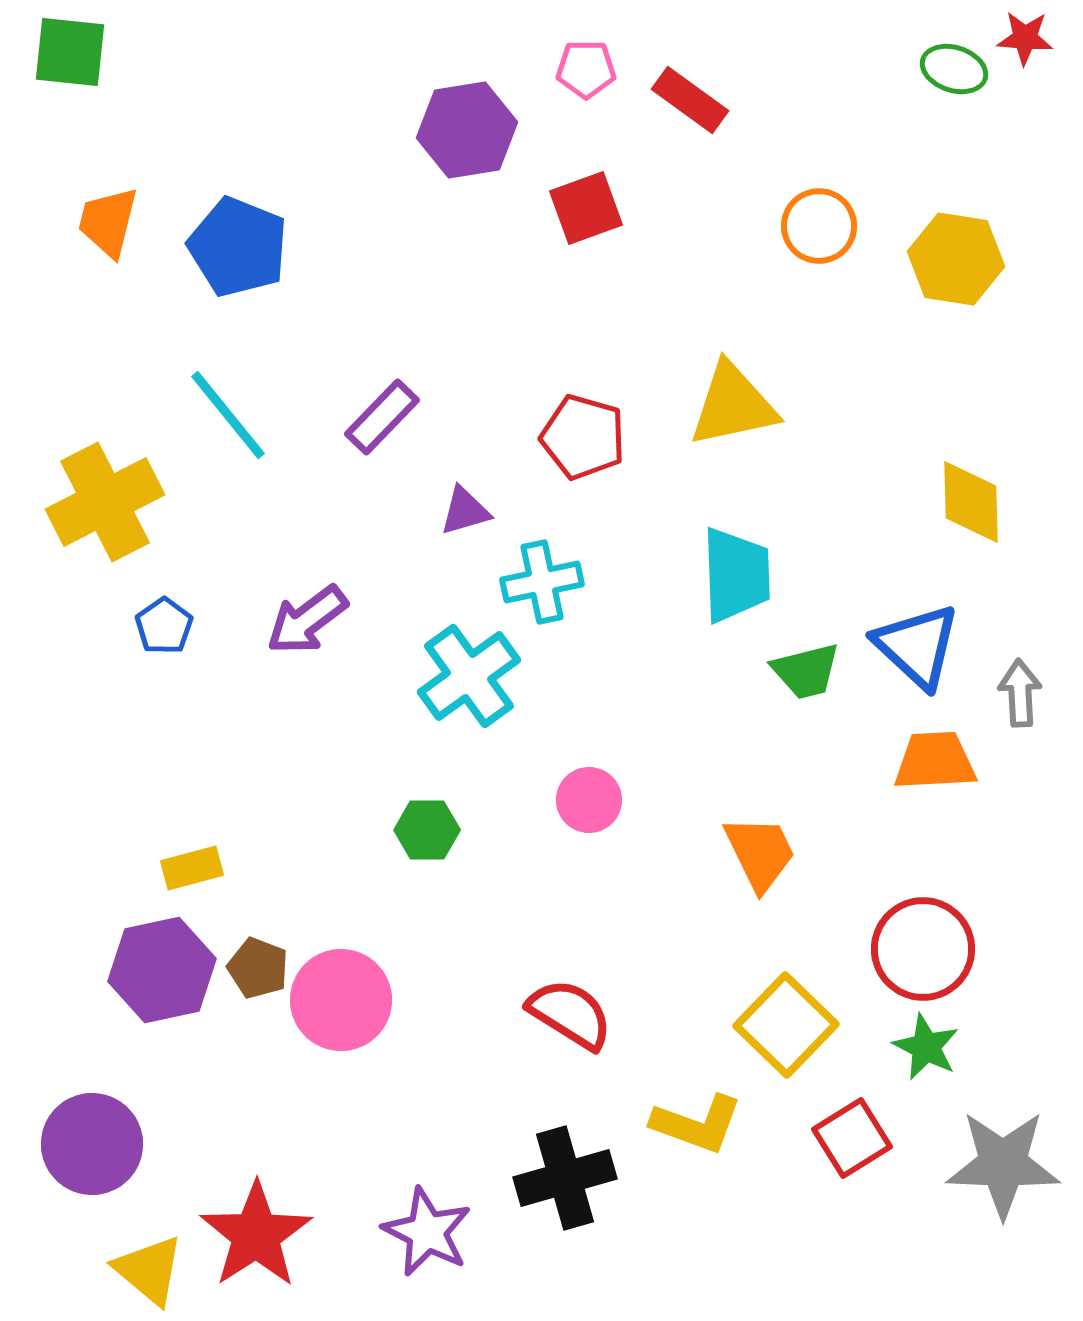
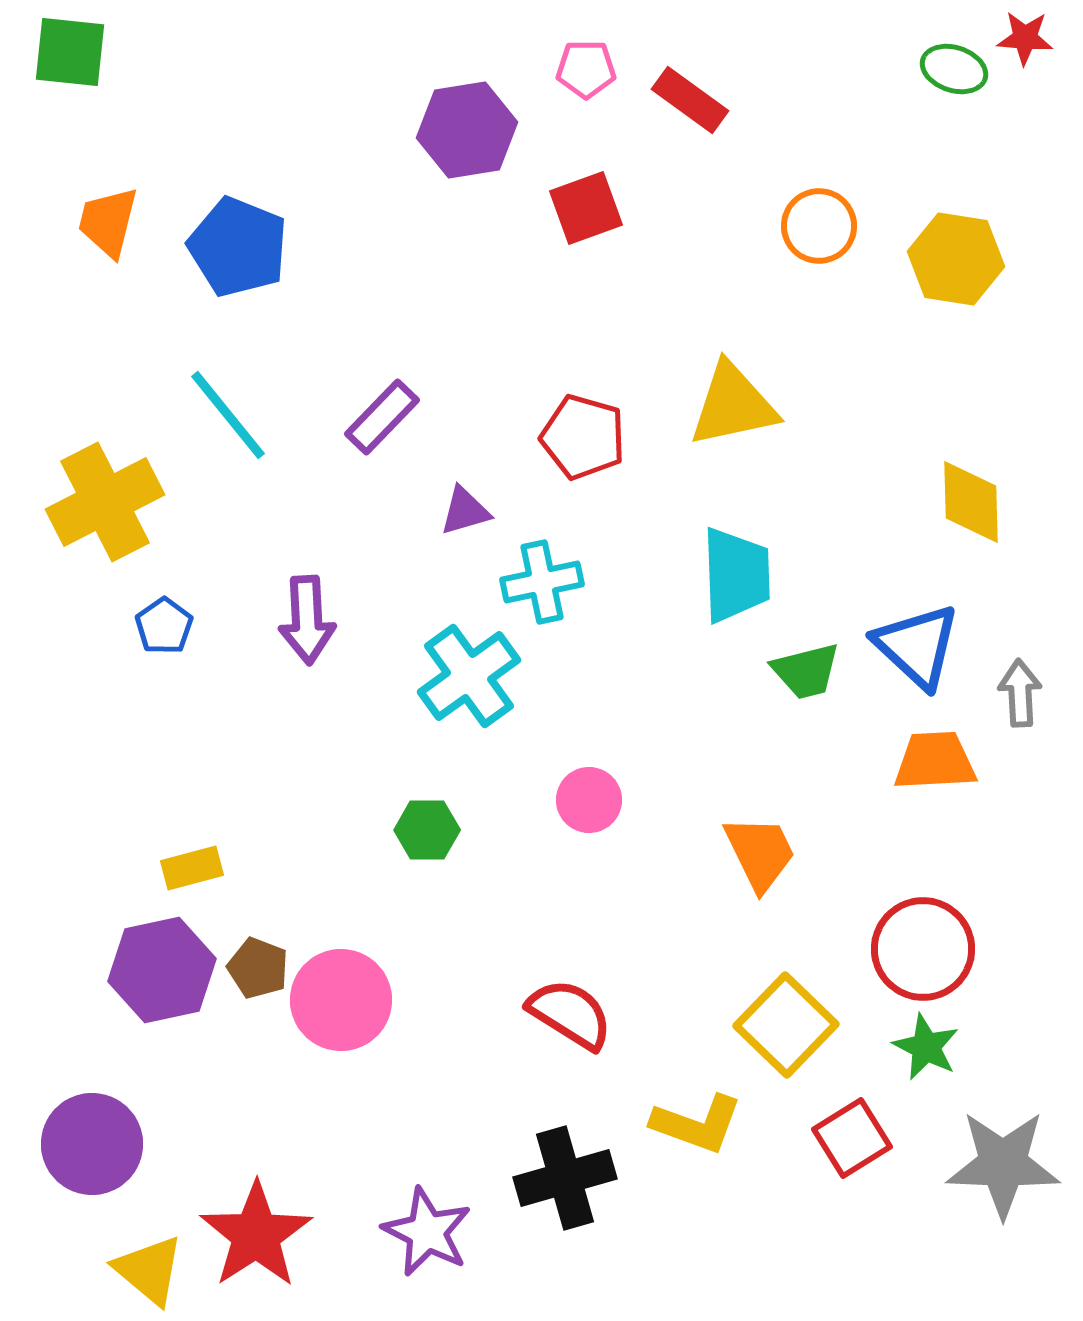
purple arrow at (307, 620): rotated 56 degrees counterclockwise
